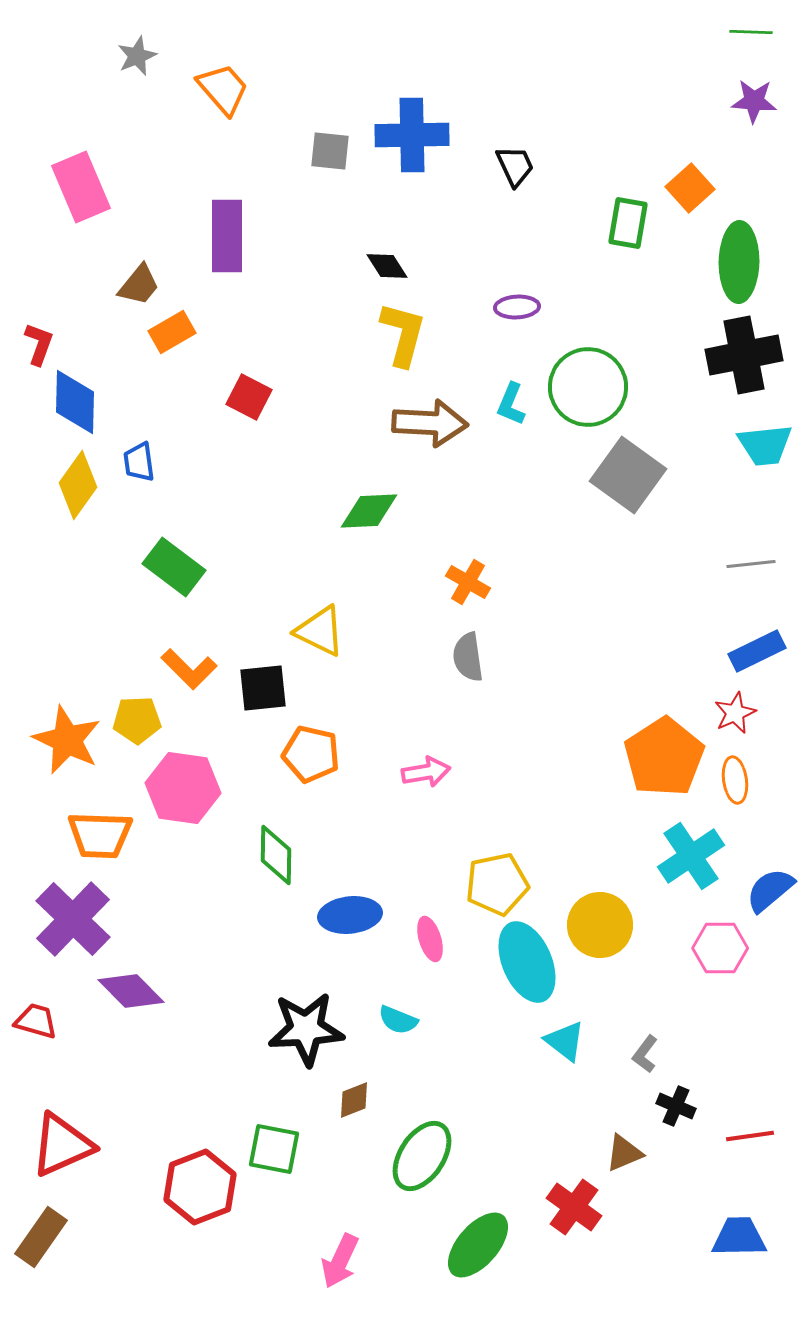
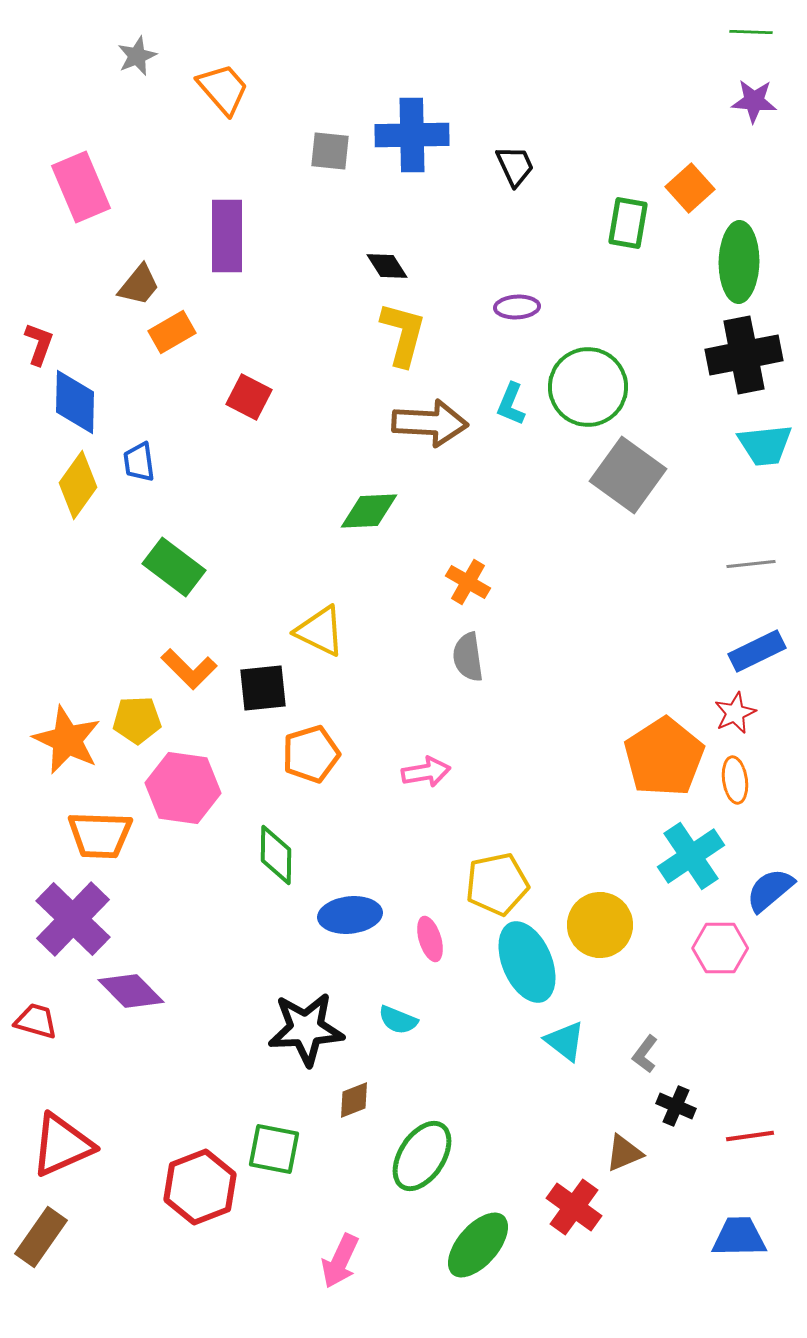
orange pentagon at (311, 754): rotated 30 degrees counterclockwise
